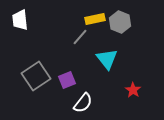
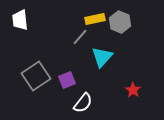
cyan triangle: moved 5 px left, 2 px up; rotated 20 degrees clockwise
